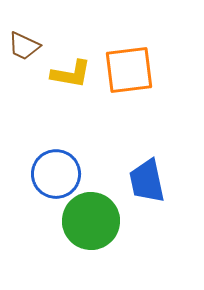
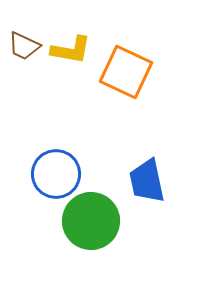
orange square: moved 3 px left, 2 px down; rotated 32 degrees clockwise
yellow L-shape: moved 24 px up
